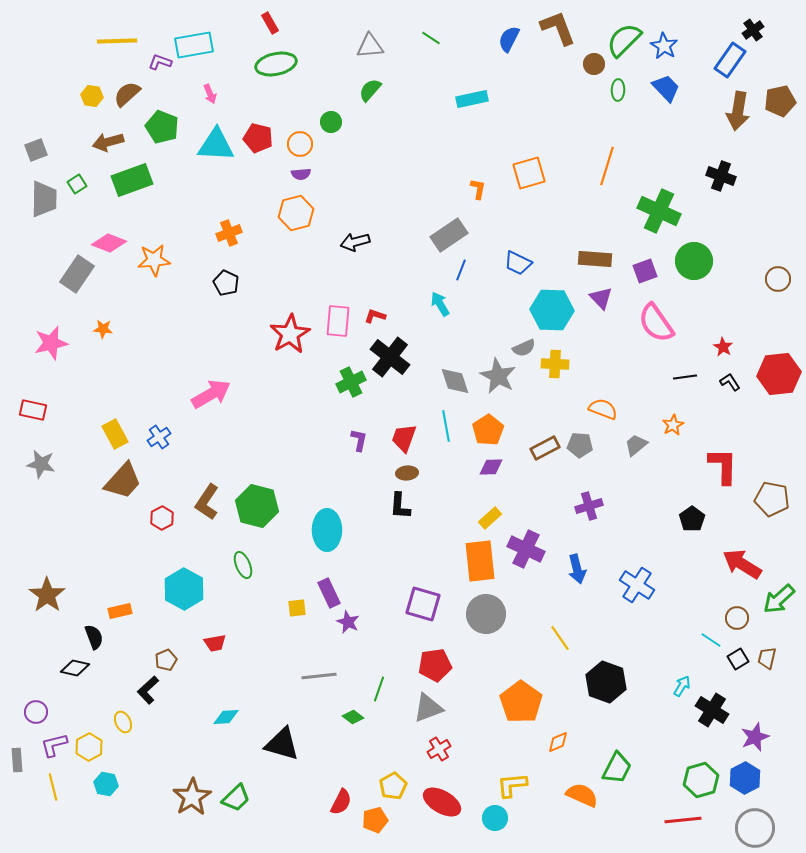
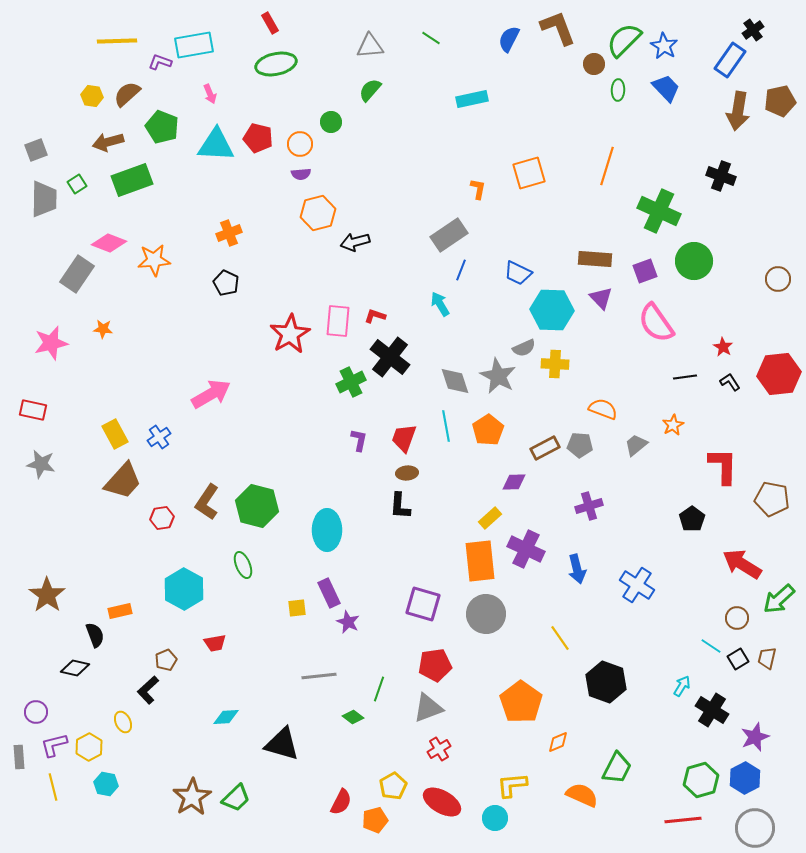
orange hexagon at (296, 213): moved 22 px right
blue trapezoid at (518, 263): moved 10 px down
purple diamond at (491, 467): moved 23 px right, 15 px down
red hexagon at (162, 518): rotated 20 degrees clockwise
black semicircle at (94, 637): moved 1 px right, 2 px up
cyan line at (711, 640): moved 6 px down
gray rectangle at (17, 760): moved 2 px right, 3 px up
